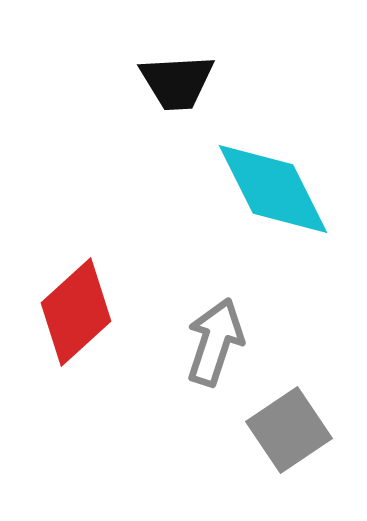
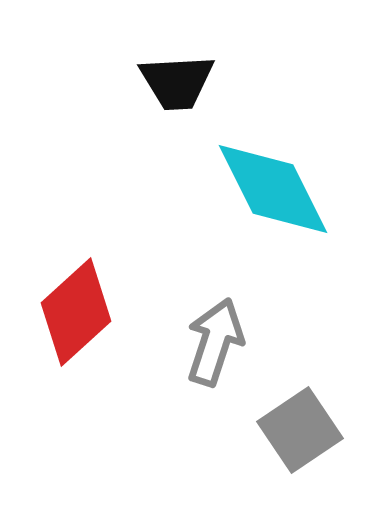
gray square: moved 11 px right
